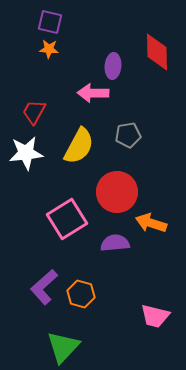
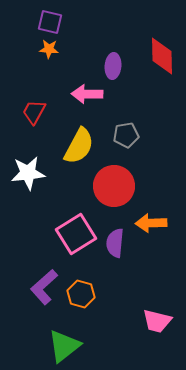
red diamond: moved 5 px right, 4 px down
pink arrow: moved 6 px left, 1 px down
gray pentagon: moved 2 px left
white star: moved 2 px right, 20 px down
red circle: moved 3 px left, 6 px up
pink square: moved 9 px right, 15 px down
orange arrow: rotated 20 degrees counterclockwise
purple semicircle: rotated 80 degrees counterclockwise
pink trapezoid: moved 2 px right, 5 px down
green triangle: moved 1 px right, 1 px up; rotated 9 degrees clockwise
